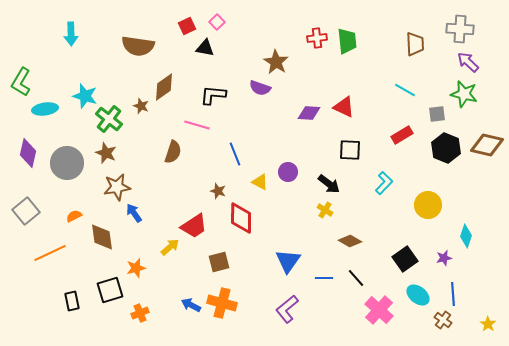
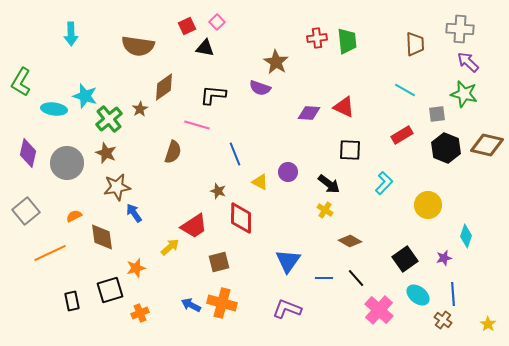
brown star at (141, 106): moved 1 px left, 3 px down; rotated 21 degrees clockwise
cyan ellipse at (45, 109): moved 9 px right; rotated 15 degrees clockwise
green cross at (109, 119): rotated 12 degrees clockwise
purple L-shape at (287, 309): rotated 60 degrees clockwise
